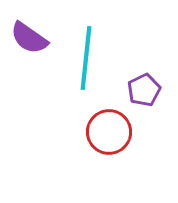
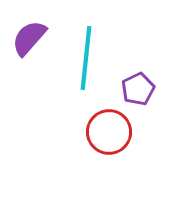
purple semicircle: rotated 96 degrees clockwise
purple pentagon: moved 6 px left, 1 px up
